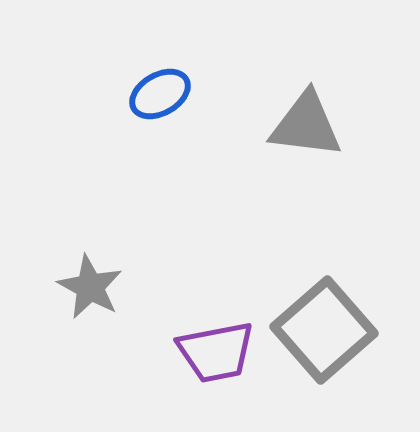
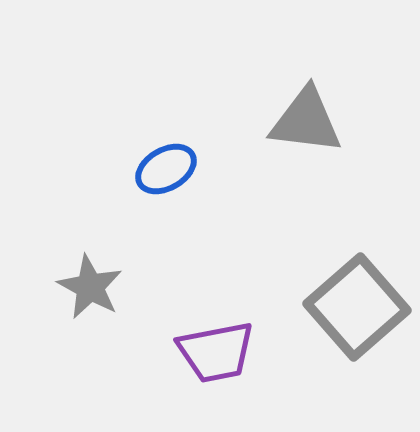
blue ellipse: moved 6 px right, 75 px down
gray triangle: moved 4 px up
gray square: moved 33 px right, 23 px up
